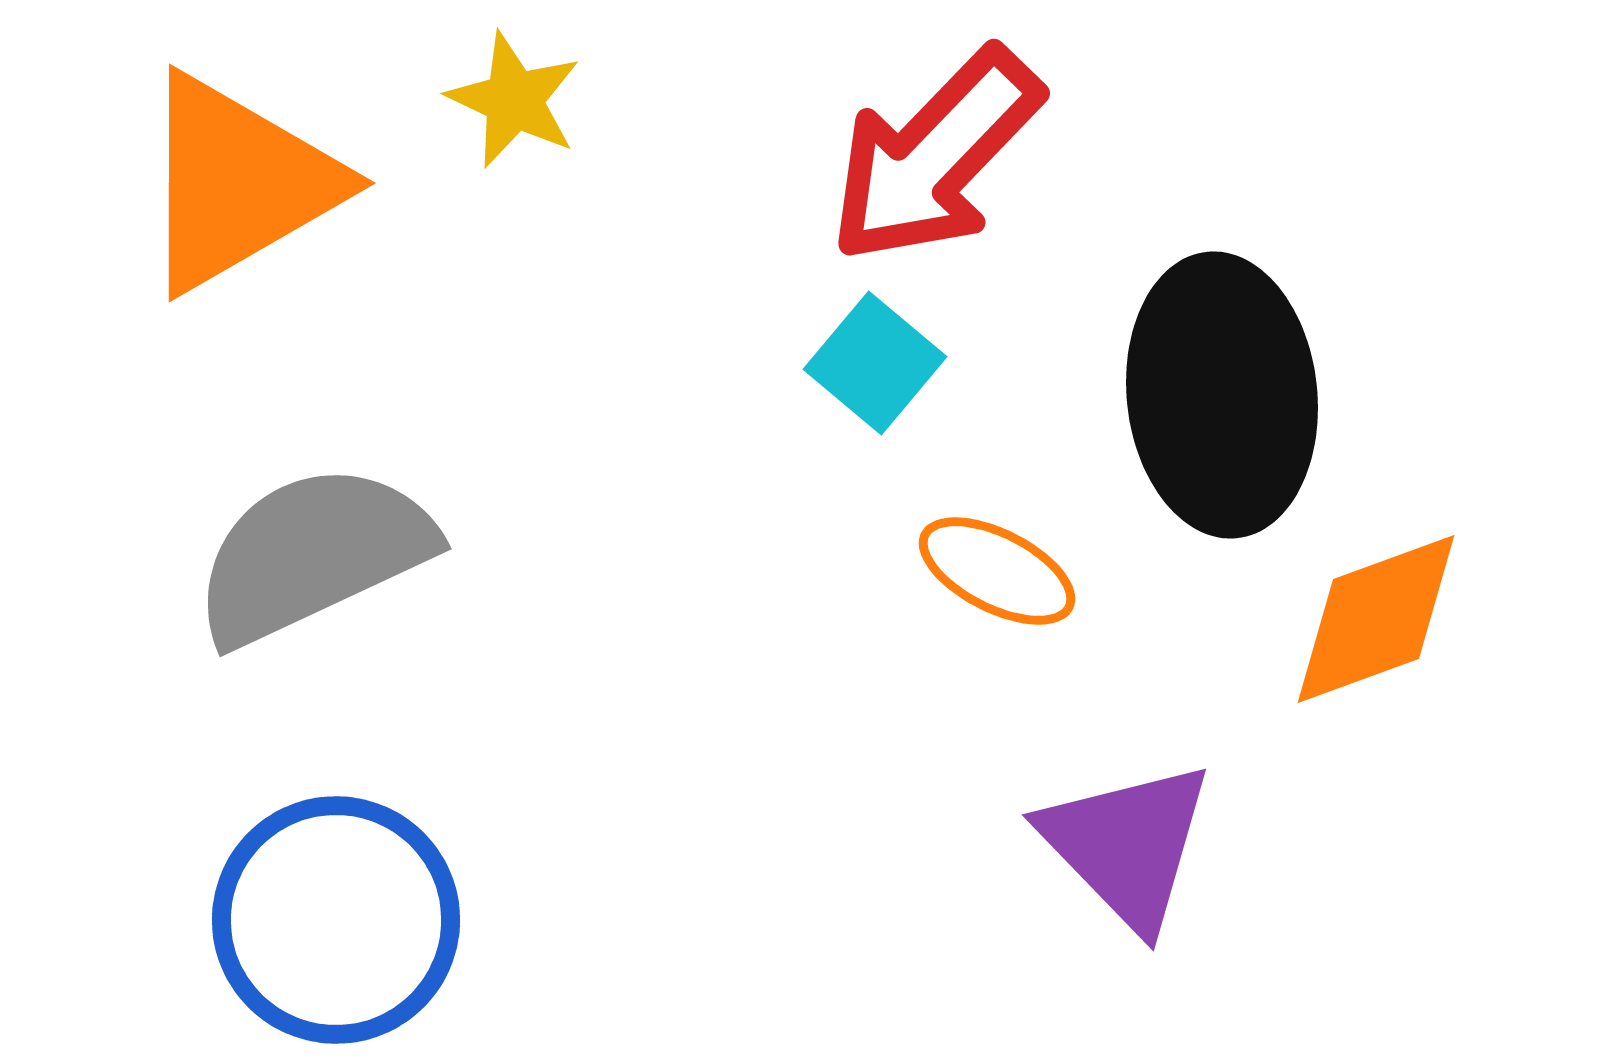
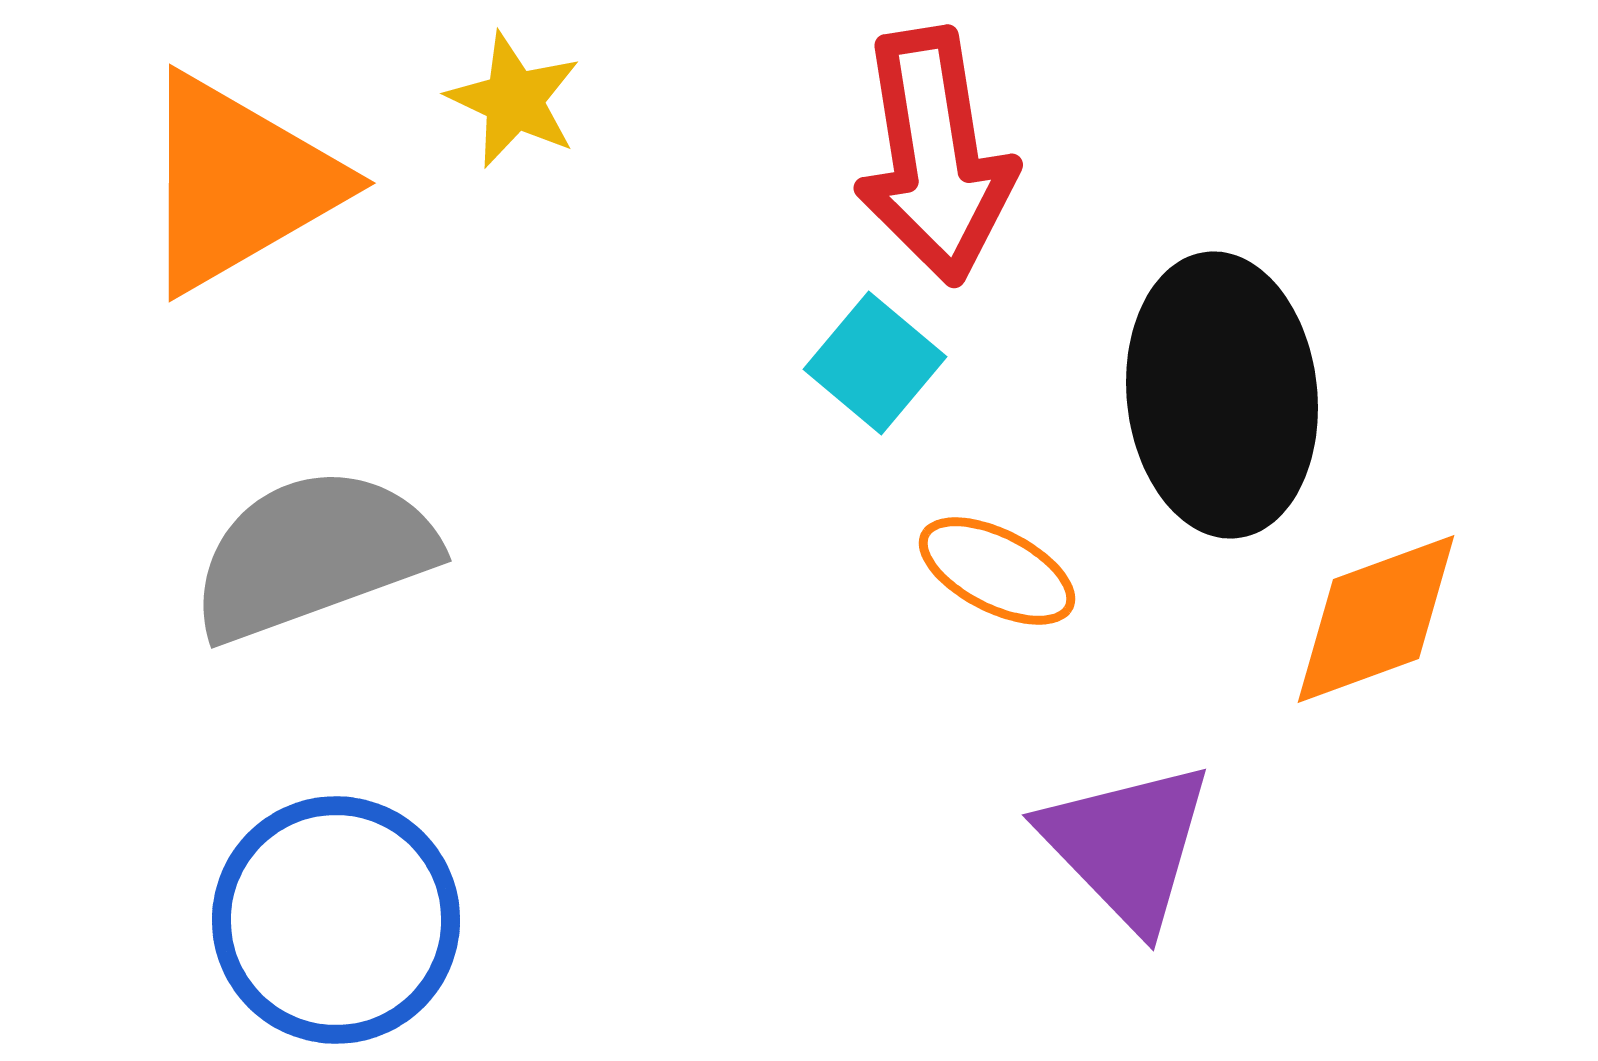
red arrow: rotated 53 degrees counterclockwise
gray semicircle: rotated 5 degrees clockwise
